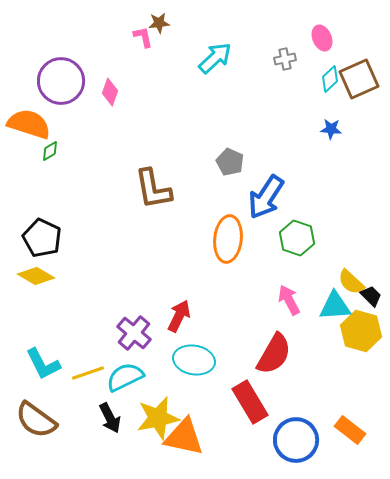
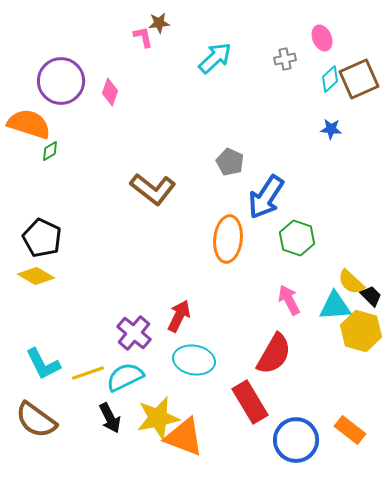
brown L-shape: rotated 42 degrees counterclockwise
orange triangle: rotated 9 degrees clockwise
